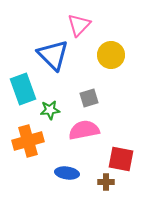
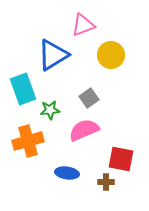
pink triangle: moved 4 px right; rotated 25 degrees clockwise
blue triangle: rotated 44 degrees clockwise
gray square: rotated 18 degrees counterclockwise
pink semicircle: rotated 12 degrees counterclockwise
